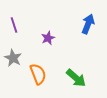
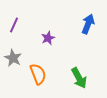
purple line: rotated 42 degrees clockwise
green arrow: moved 3 px right; rotated 20 degrees clockwise
